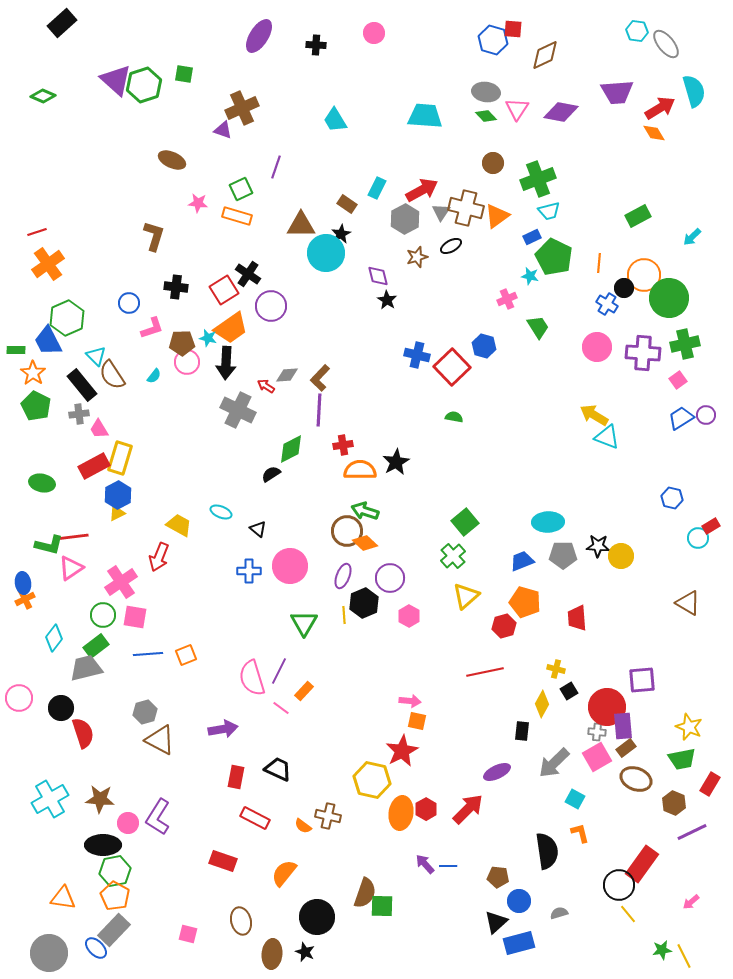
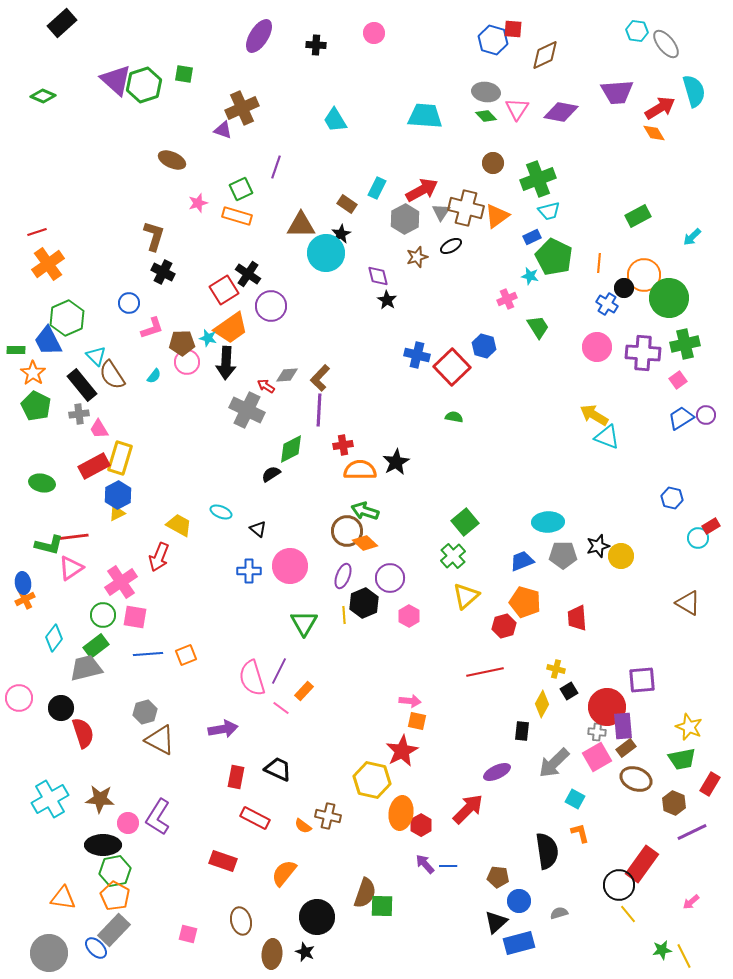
pink star at (198, 203): rotated 24 degrees counterclockwise
black cross at (176, 287): moved 13 px left, 15 px up; rotated 20 degrees clockwise
gray cross at (238, 410): moved 9 px right
black star at (598, 546): rotated 20 degrees counterclockwise
red hexagon at (426, 809): moved 5 px left, 16 px down
